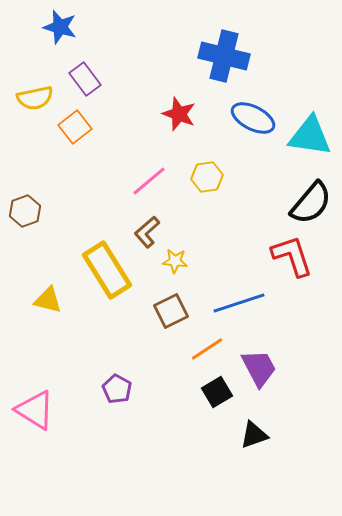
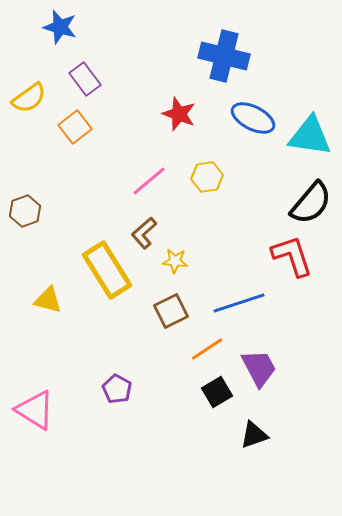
yellow semicircle: moved 6 px left; rotated 24 degrees counterclockwise
brown L-shape: moved 3 px left, 1 px down
